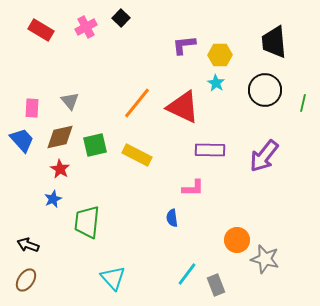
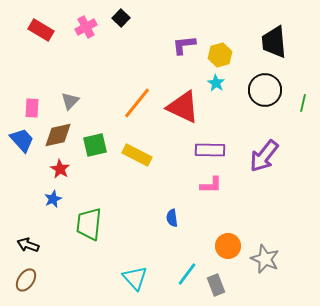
yellow hexagon: rotated 15 degrees counterclockwise
gray triangle: rotated 24 degrees clockwise
brown diamond: moved 2 px left, 2 px up
pink L-shape: moved 18 px right, 3 px up
green trapezoid: moved 2 px right, 2 px down
orange circle: moved 9 px left, 6 px down
gray star: rotated 8 degrees clockwise
cyan triangle: moved 22 px right
